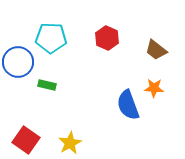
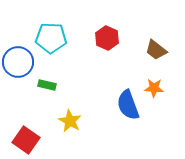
yellow star: moved 22 px up; rotated 15 degrees counterclockwise
